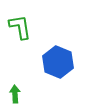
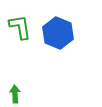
blue hexagon: moved 29 px up
